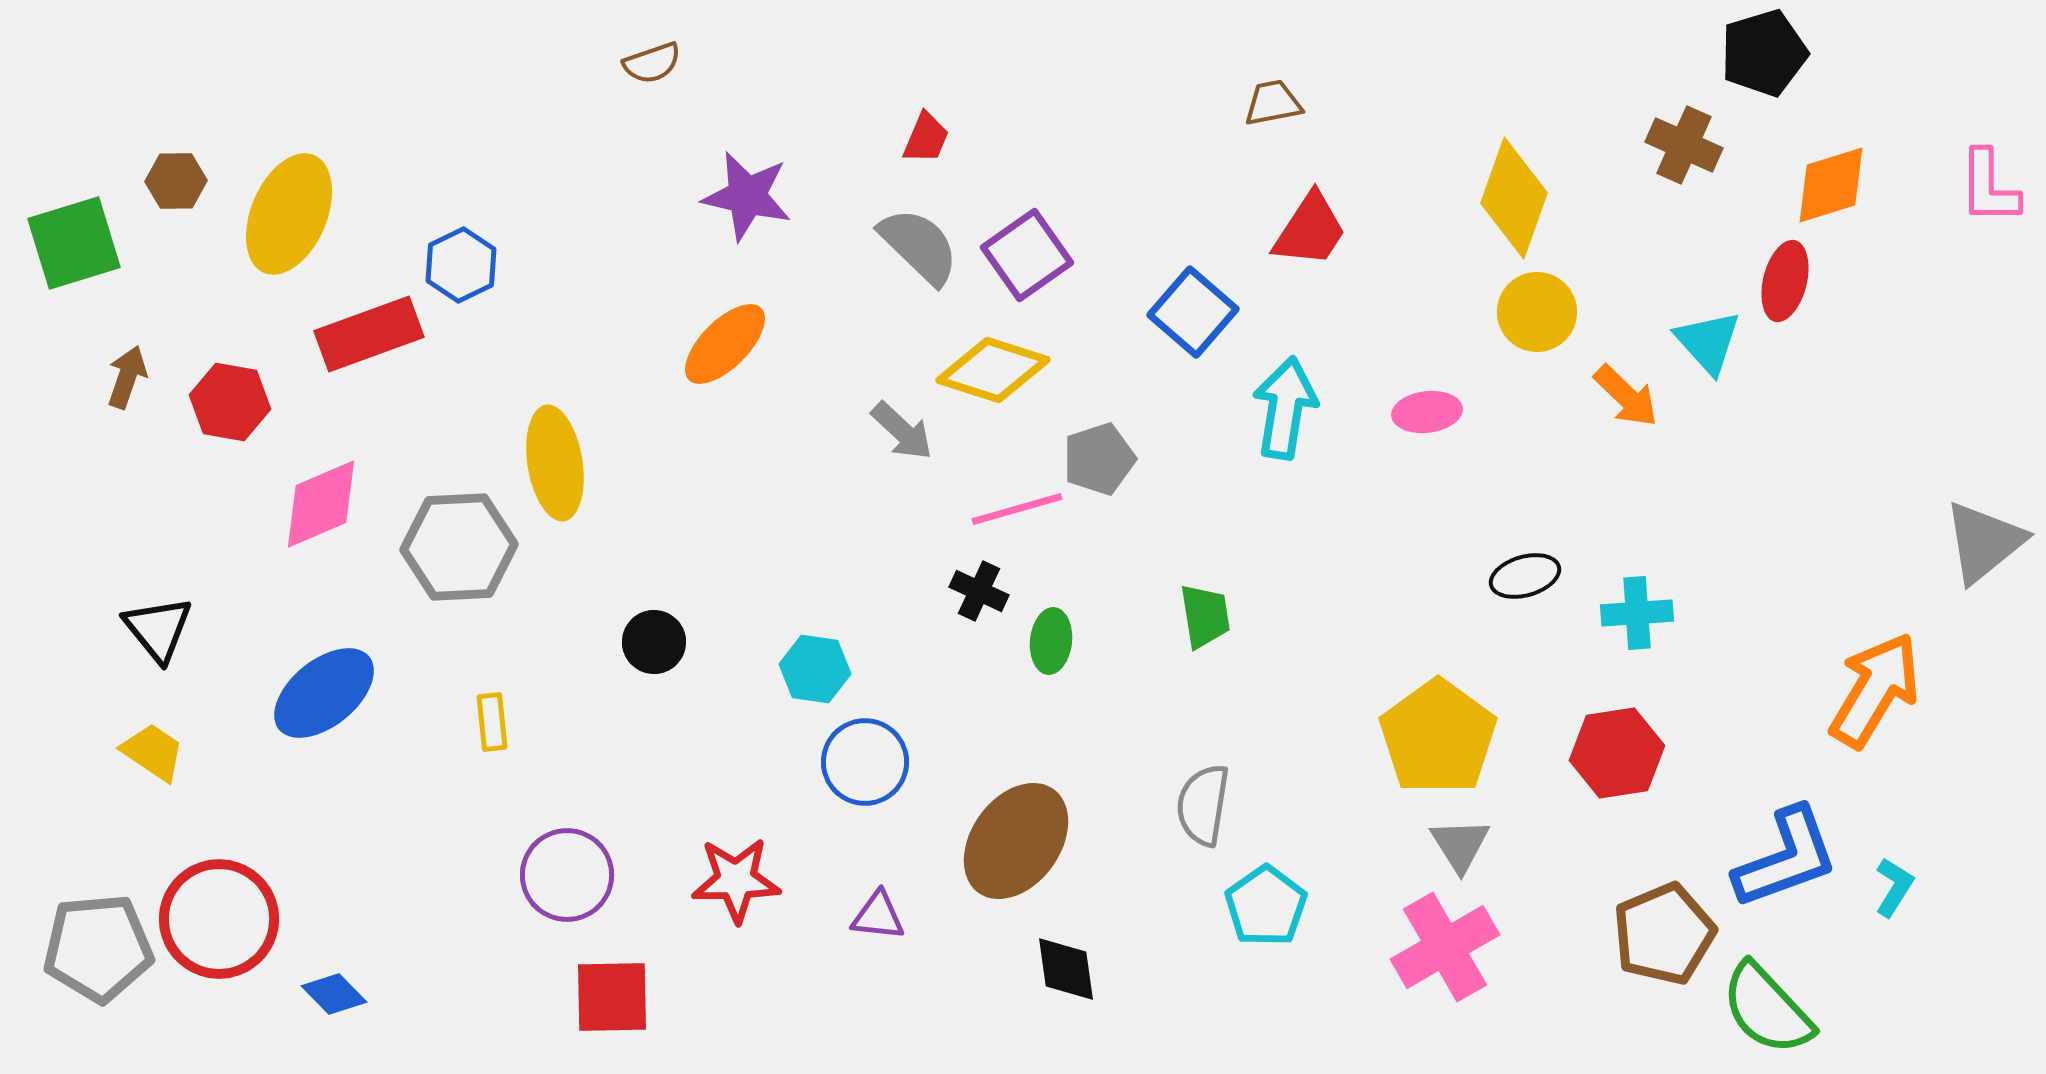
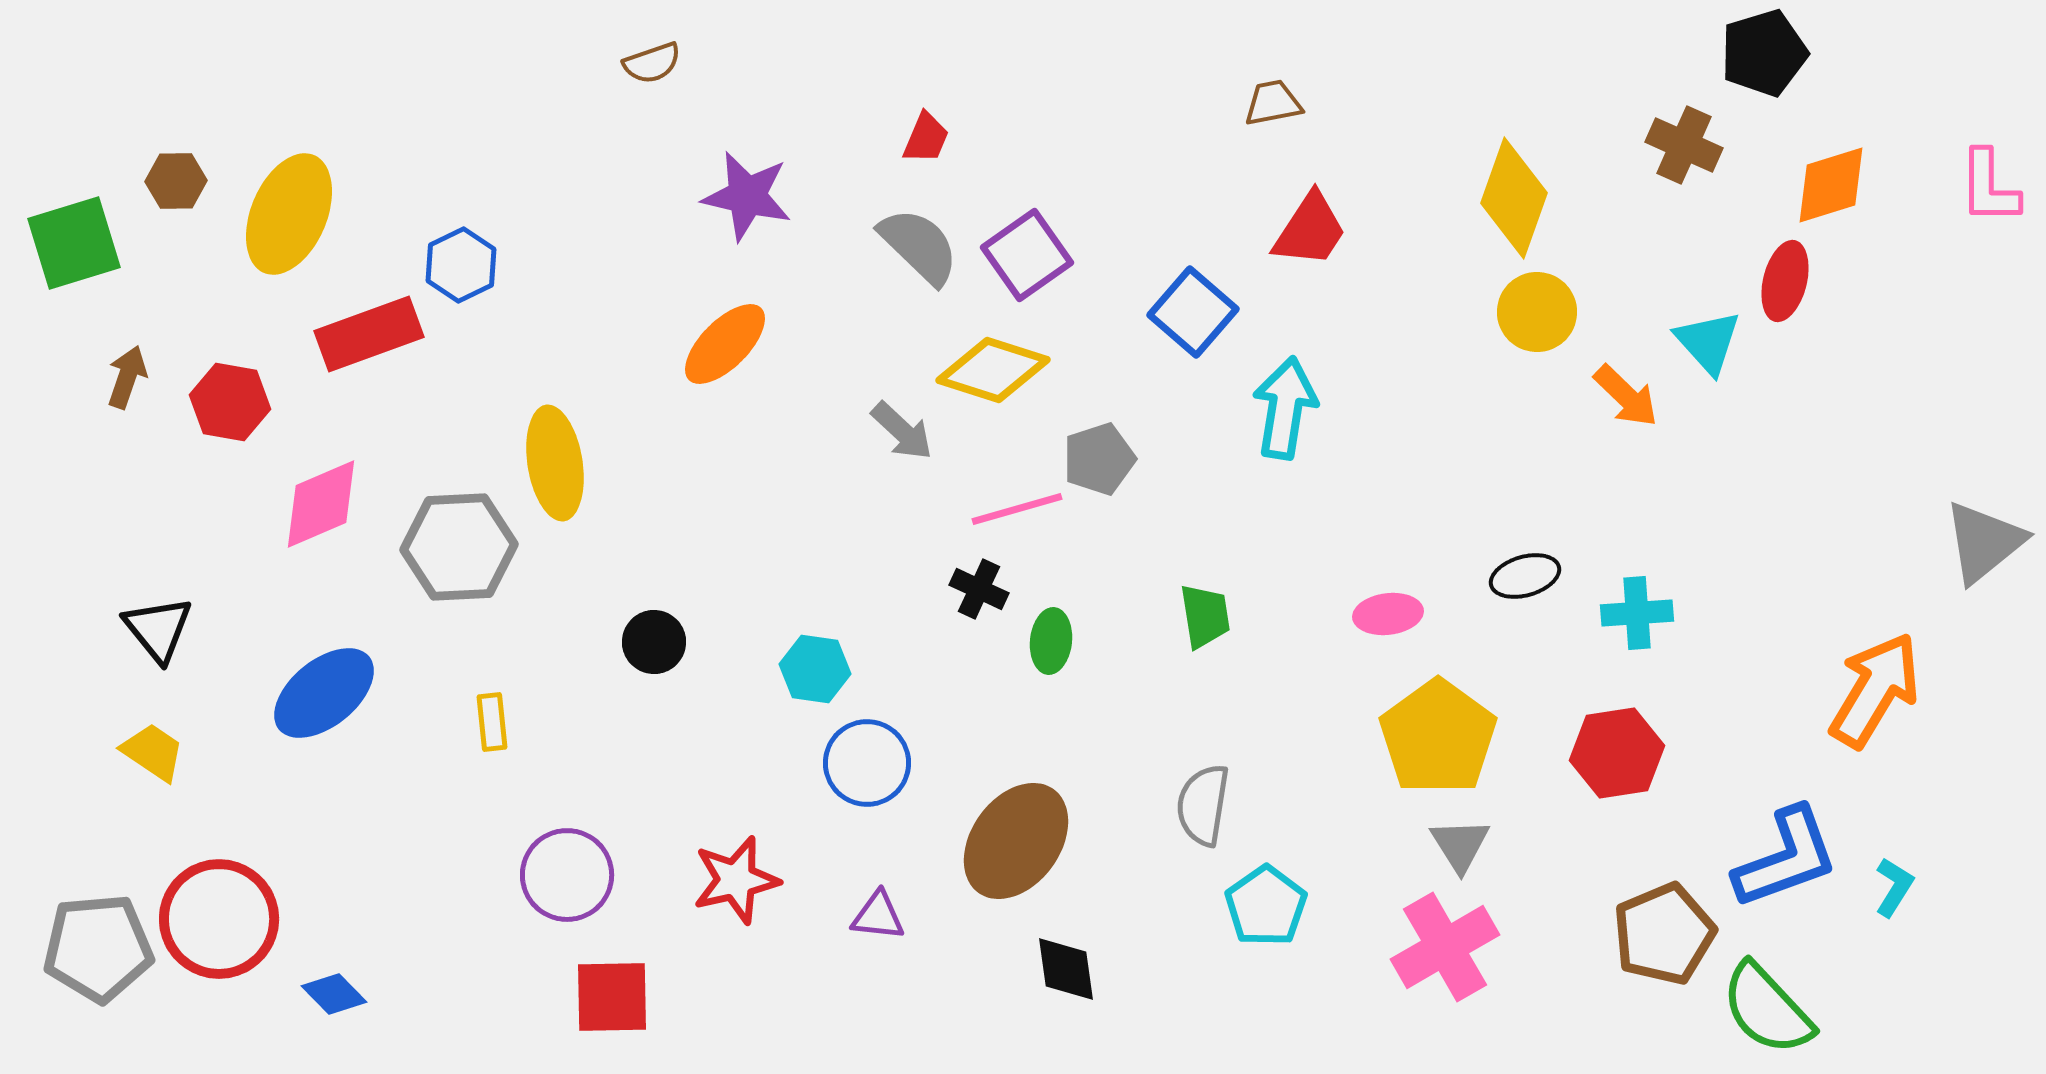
pink ellipse at (1427, 412): moved 39 px left, 202 px down
black cross at (979, 591): moved 2 px up
blue circle at (865, 762): moved 2 px right, 1 px down
red star at (736, 880): rotated 12 degrees counterclockwise
